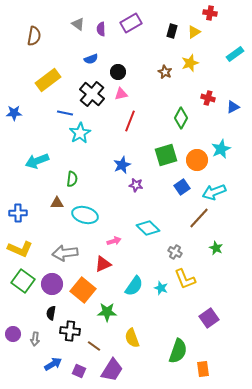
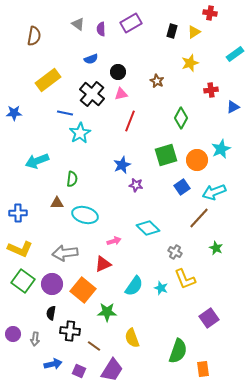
brown star at (165, 72): moved 8 px left, 9 px down
red cross at (208, 98): moved 3 px right, 8 px up; rotated 24 degrees counterclockwise
blue arrow at (53, 364): rotated 18 degrees clockwise
